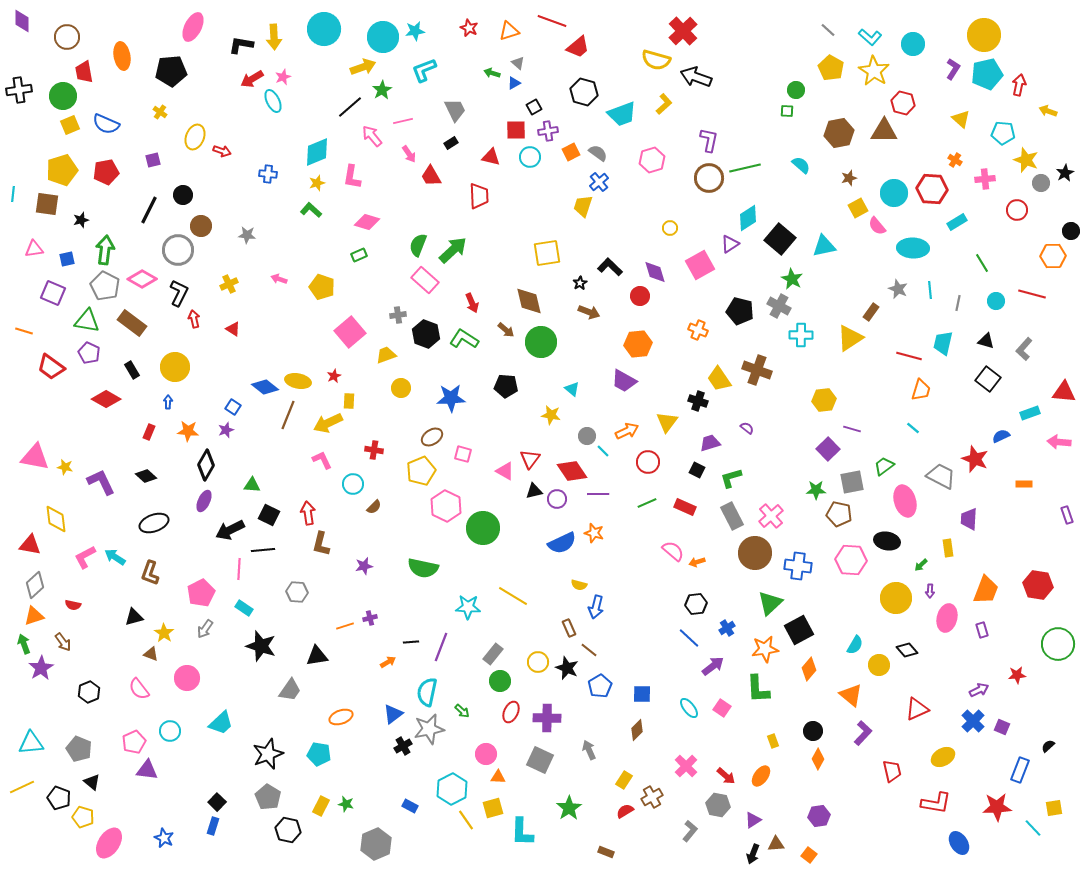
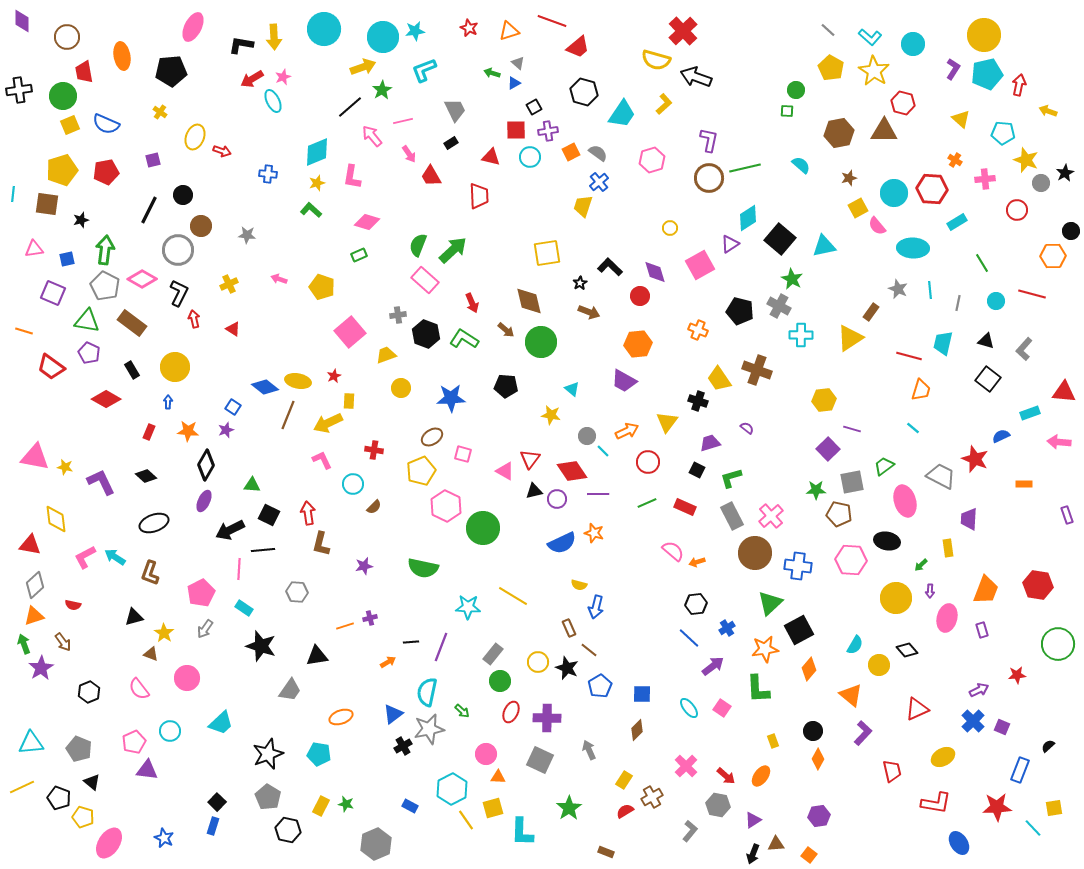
cyan trapezoid at (622, 114): rotated 36 degrees counterclockwise
